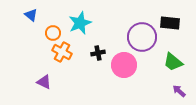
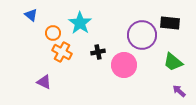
cyan star: rotated 15 degrees counterclockwise
purple circle: moved 2 px up
black cross: moved 1 px up
